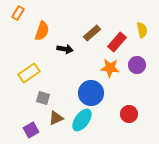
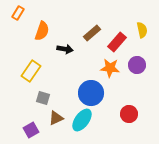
yellow rectangle: moved 2 px right, 2 px up; rotated 20 degrees counterclockwise
